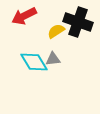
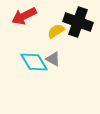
gray triangle: rotated 35 degrees clockwise
